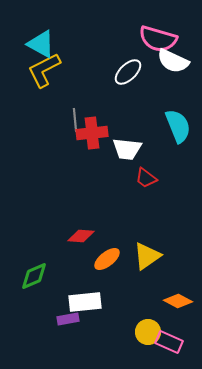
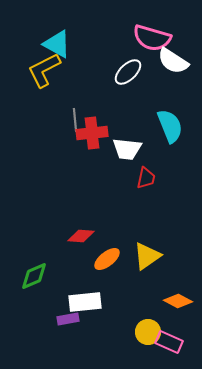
pink semicircle: moved 6 px left, 1 px up
cyan triangle: moved 16 px right
white semicircle: rotated 8 degrees clockwise
cyan semicircle: moved 8 px left
red trapezoid: rotated 115 degrees counterclockwise
